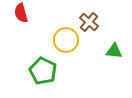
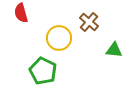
yellow circle: moved 7 px left, 2 px up
green triangle: moved 1 px up
